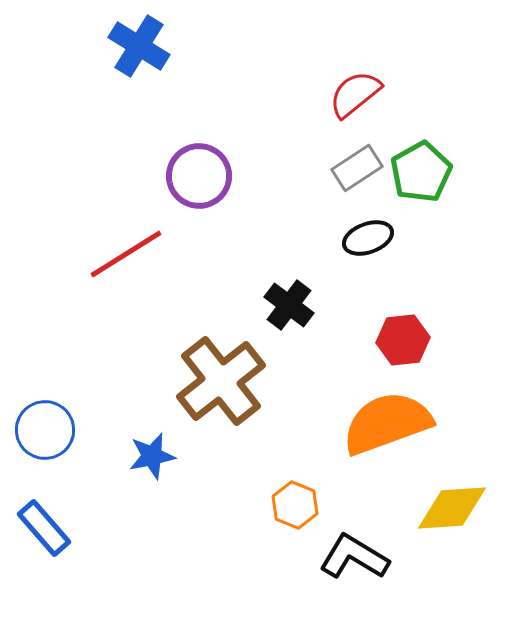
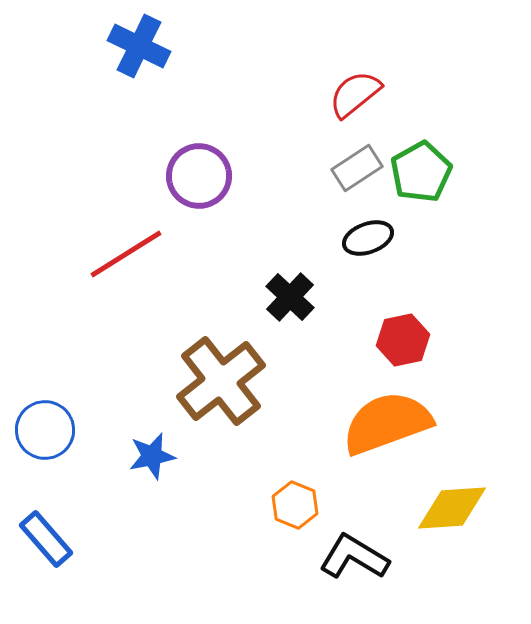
blue cross: rotated 6 degrees counterclockwise
black cross: moved 1 px right, 8 px up; rotated 6 degrees clockwise
red hexagon: rotated 6 degrees counterclockwise
blue rectangle: moved 2 px right, 11 px down
